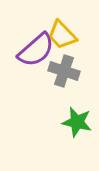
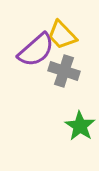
green star: moved 3 px right, 4 px down; rotated 20 degrees clockwise
